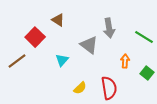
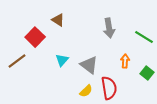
gray triangle: moved 20 px down
yellow semicircle: moved 6 px right, 3 px down
